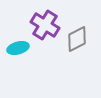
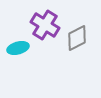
gray diamond: moved 1 px up
